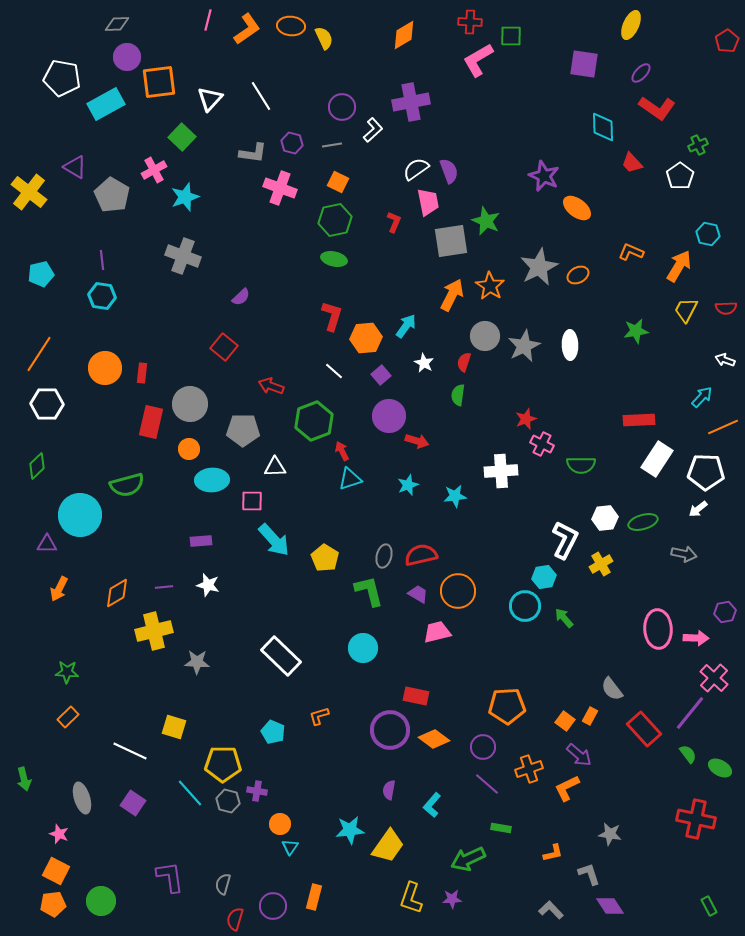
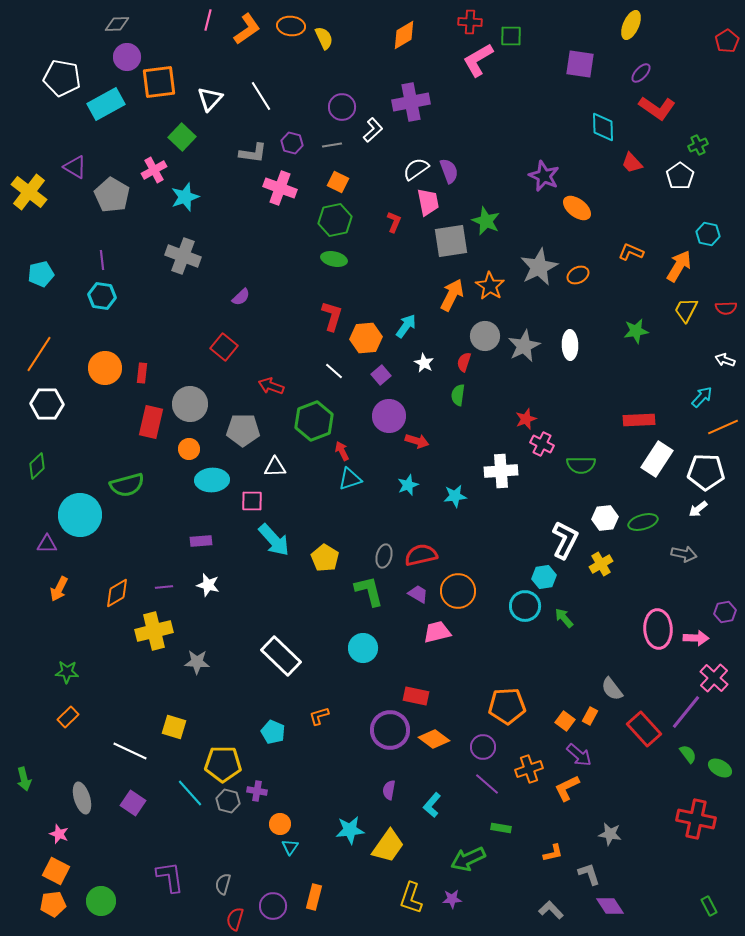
purple square at (584, 64): moved 4 px left
purple line at (690, 713): moved 4 px left, 1 px up
